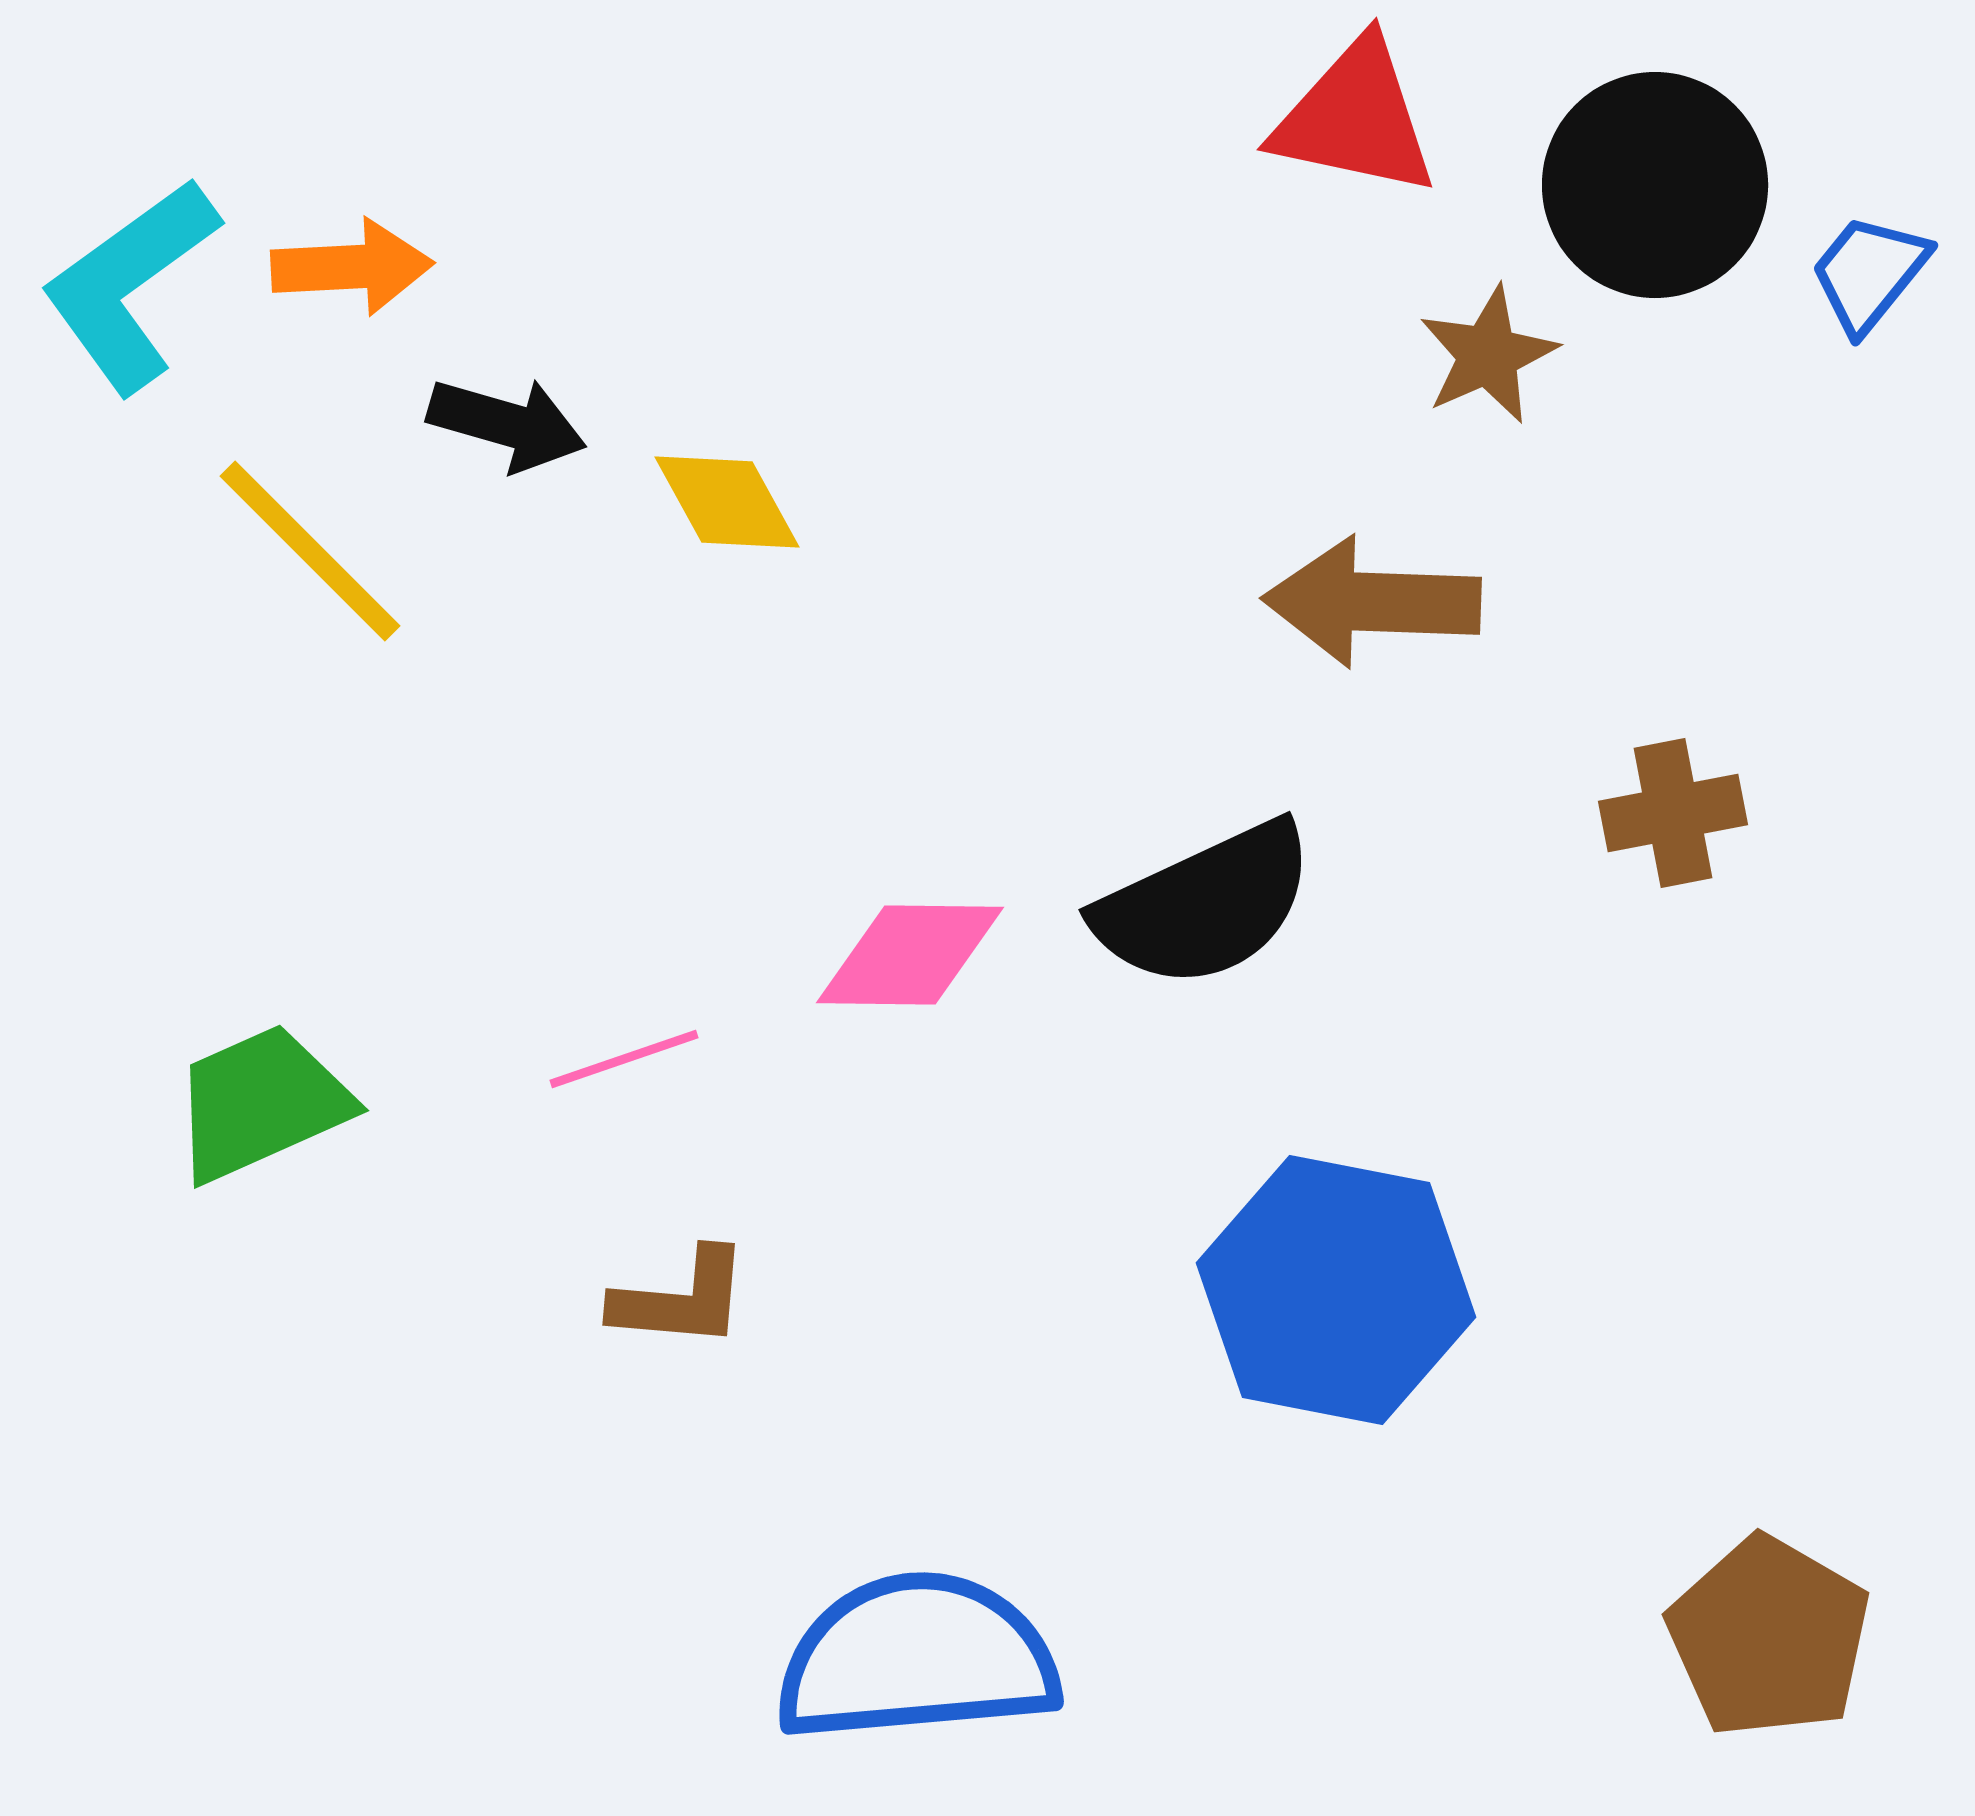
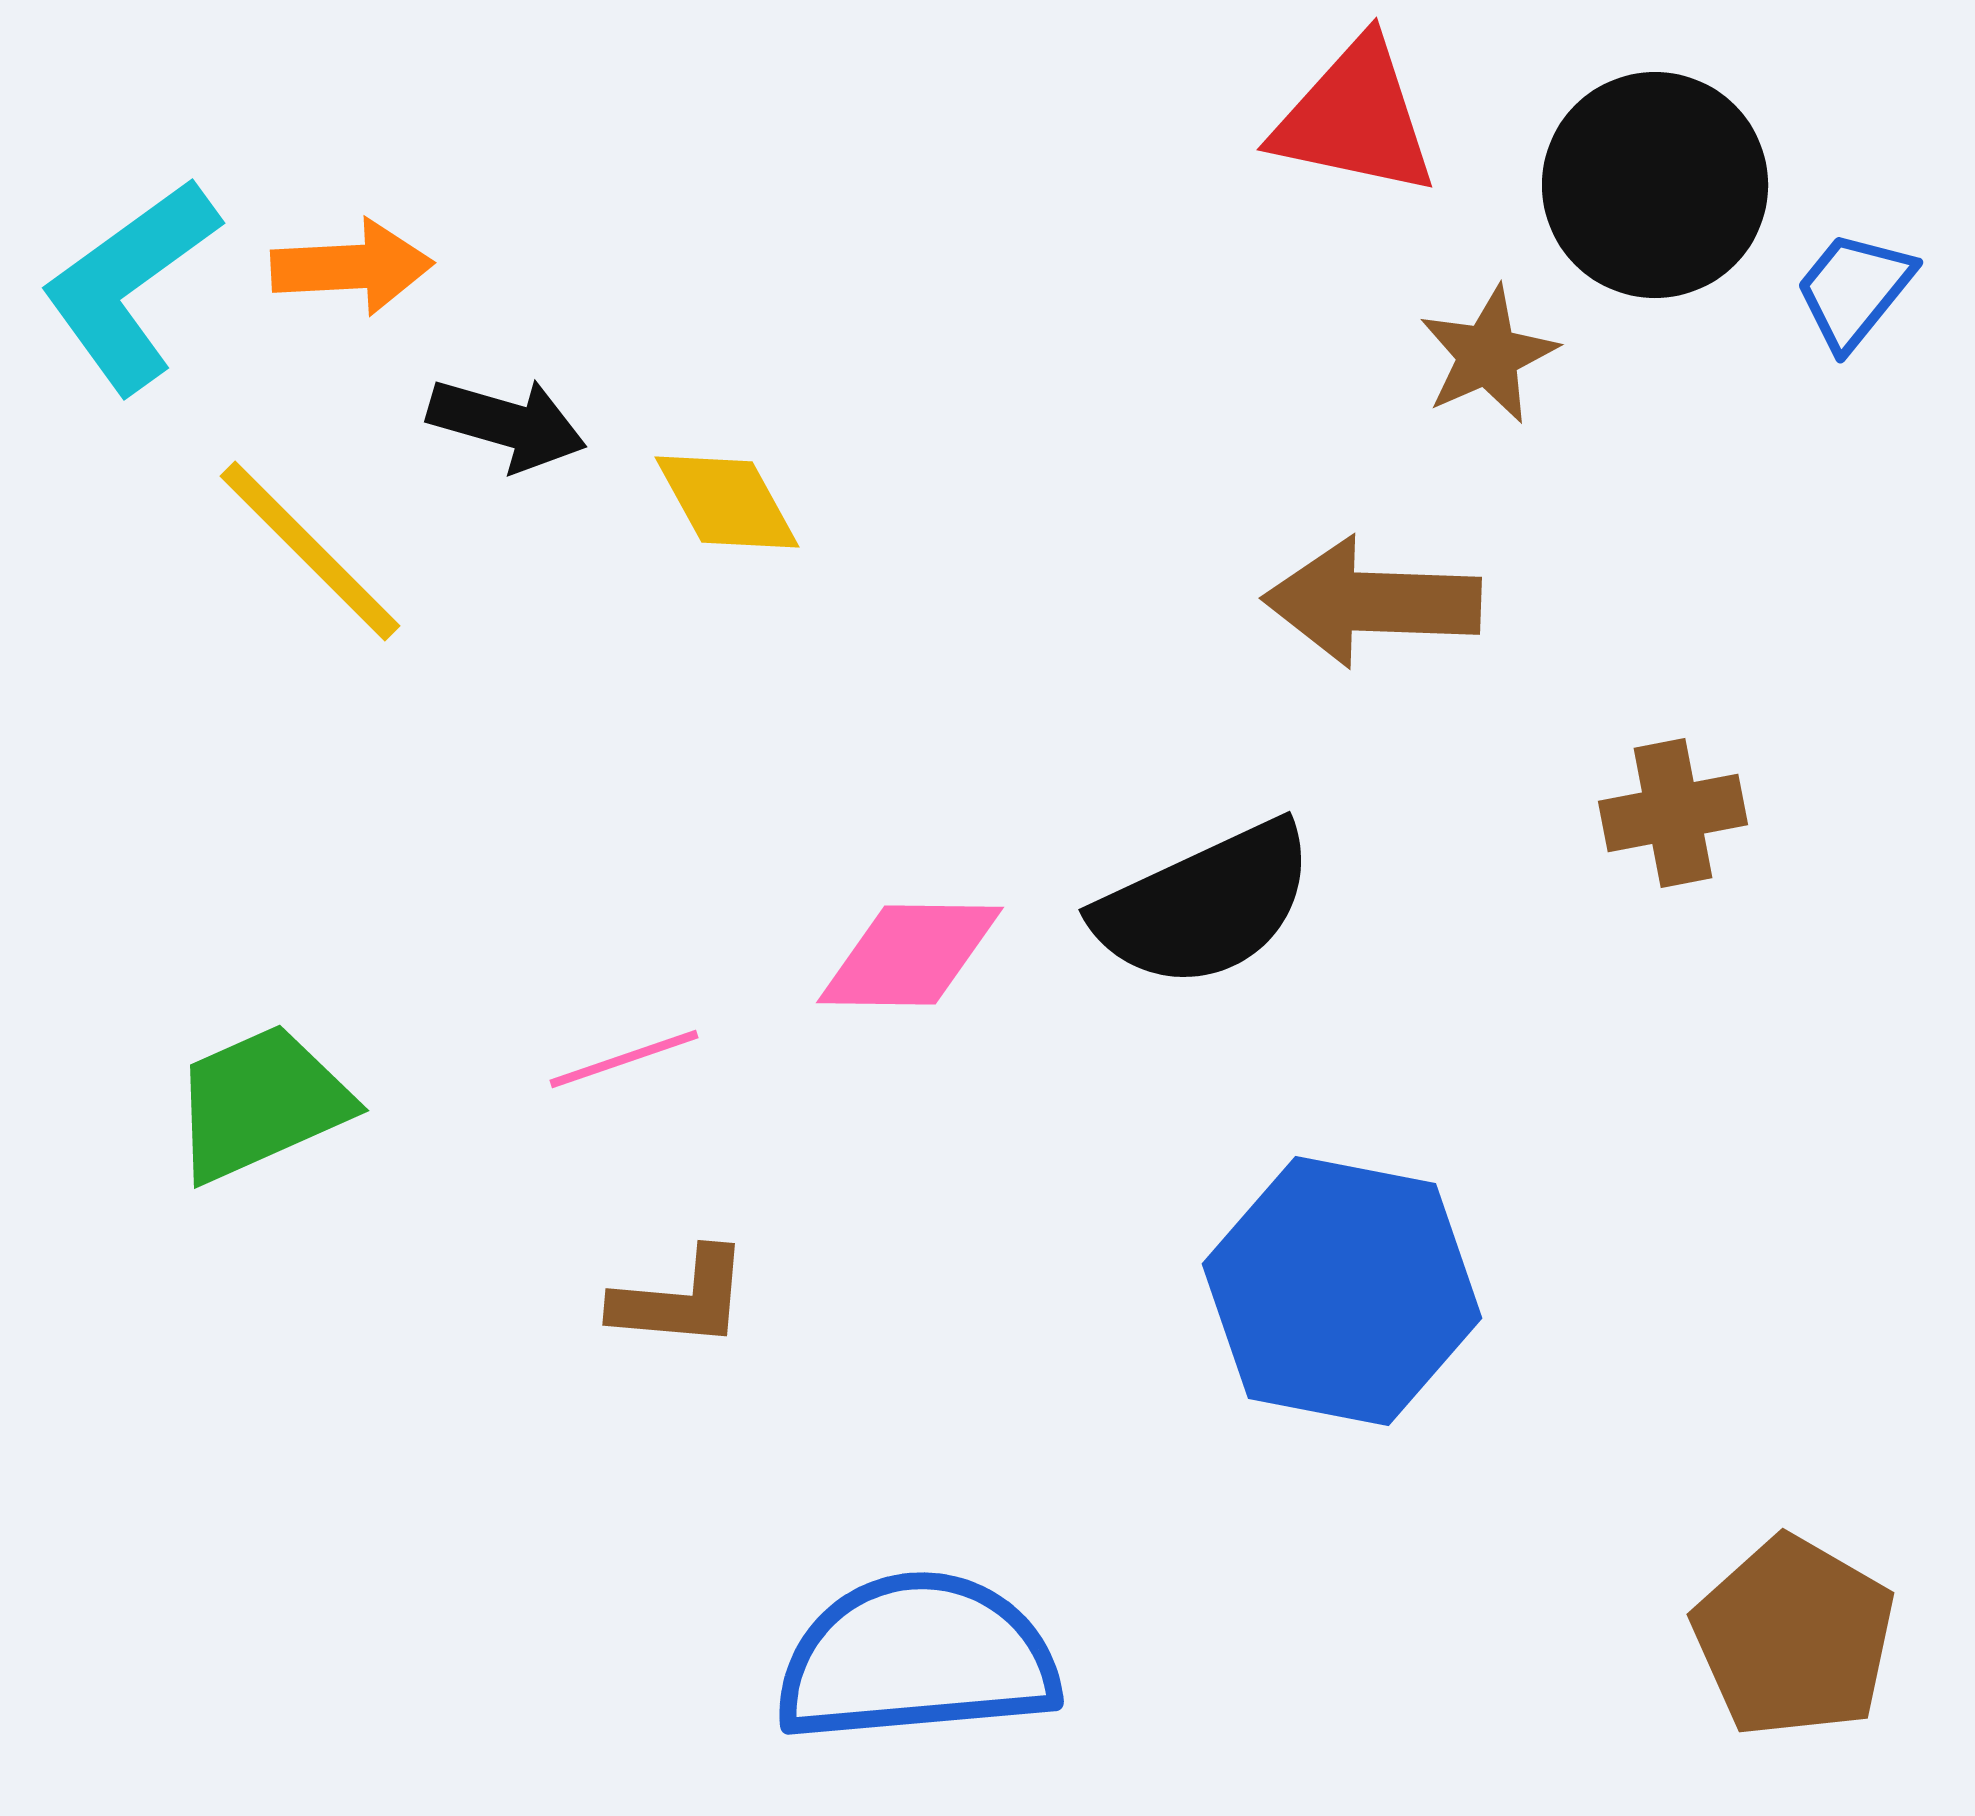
blue trapezoid: moved 15 px left, 17 px down
blue hexagon: moved 6 px right, 1 px down
brown pentagon: moved 25 px right
